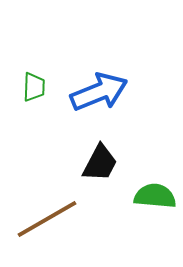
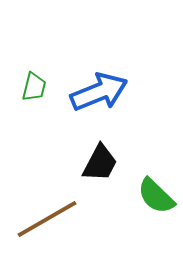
green trapezoid: rotated 12 degrees clockwise
green semicircle: moved 1 px right; rotated 141 degrees counterclockwise
